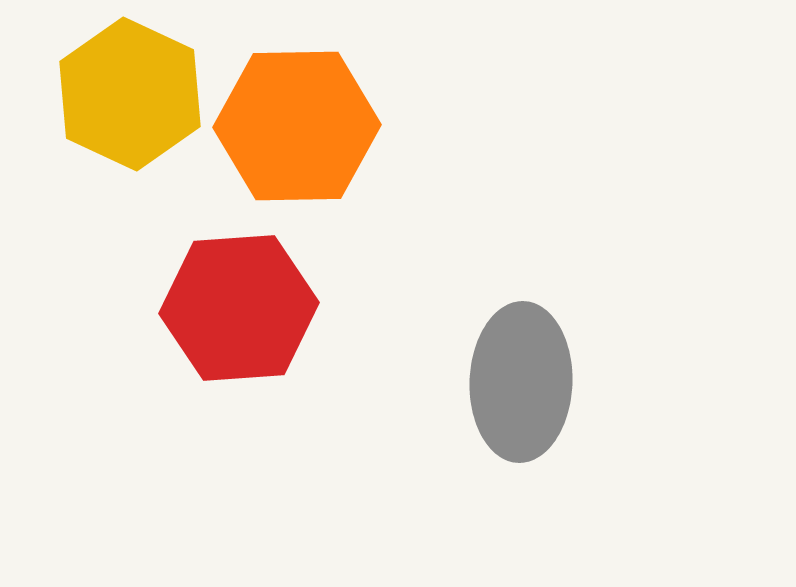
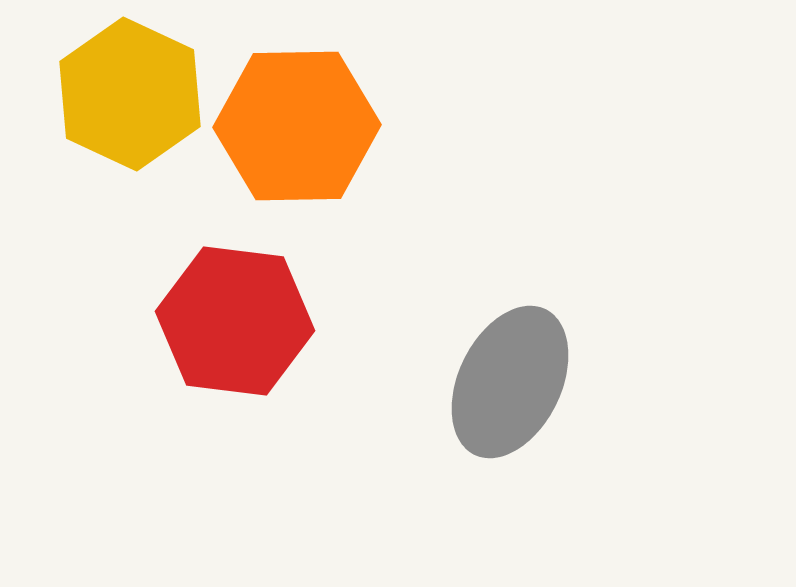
red hexagon: moved 4 px left, 13 px down; rotated 11 degrees clockwise
gray ellipse: moved 11 px left; rotated 24 degrees clockwise
